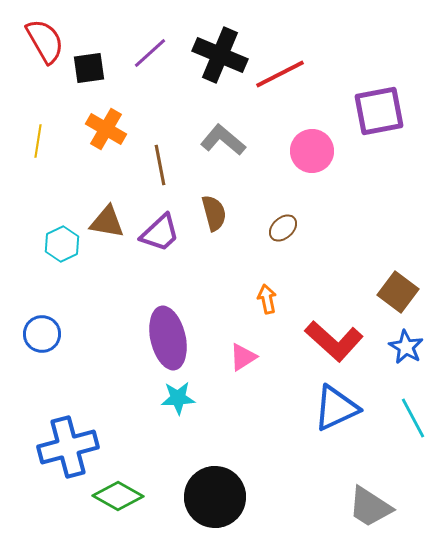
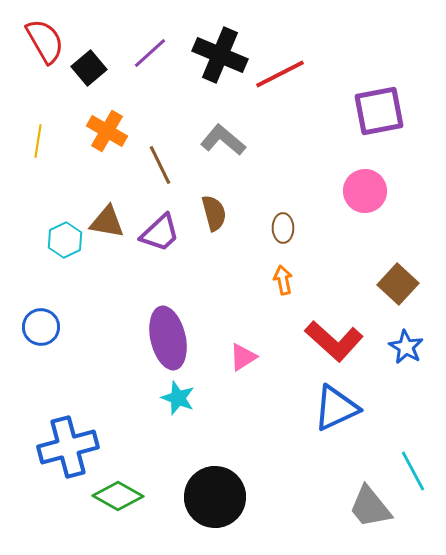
black square: rotated 32 degrees counterclockwise
orange cross: moved 1 px right, 2 px down
pink circle: moved 53 px right, 40 px down
brown line: rotated 15 degrees counterclockwise
brown ellipse: rotated 48 degrees counterclockwise
cyan hexagon: moved 3 px right, 4 px up
brown square: moved 8 px up; rotated 6 degrees clockwise
orange arrow: moved 16 px right, 19 px up
blue circle: moved 1 px left, 7 px up
cyan star: rotated 24 degrees clockwise
cyan line: moved 53 px down
gray trapezoid: rotated 18 degrees clockwise
